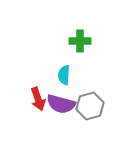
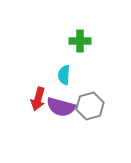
red arrow: rotated 35 degrees clockwise
purple semicircle: moved 3 px down
